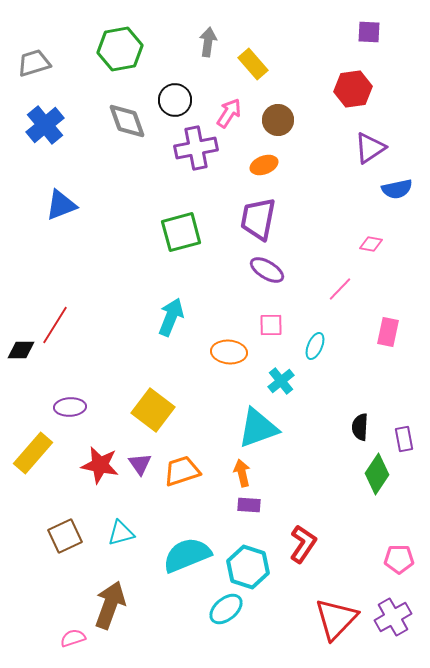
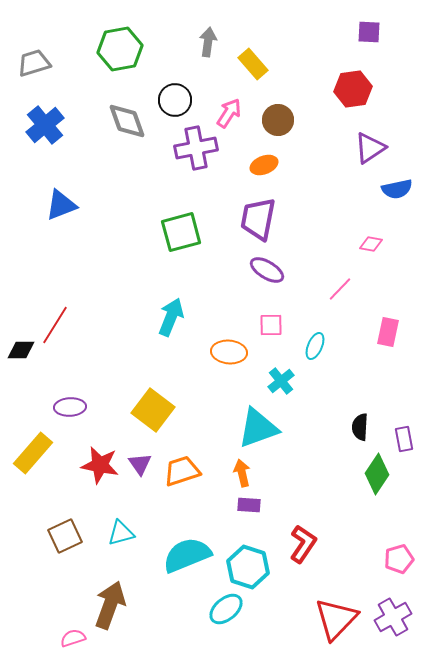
pink pentagon at (399, 559): rotated 16 degrees counterclockwise
